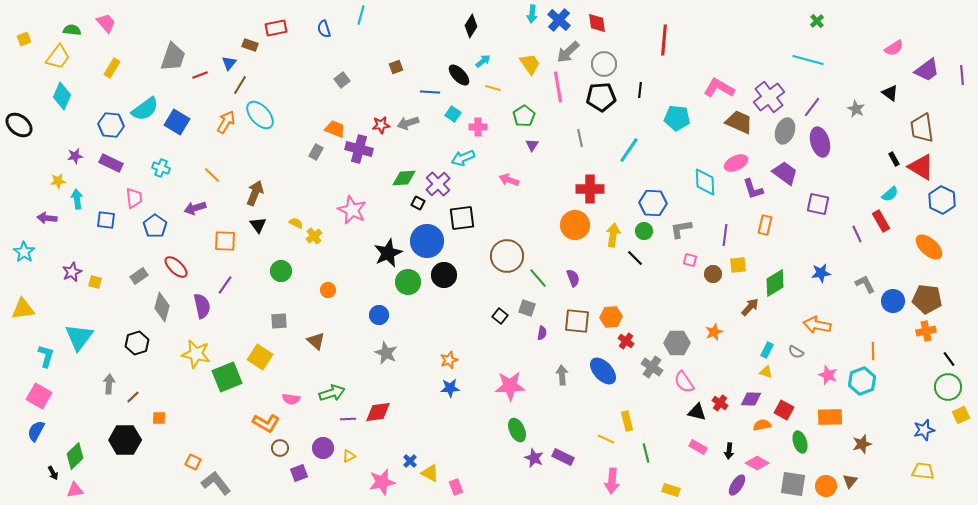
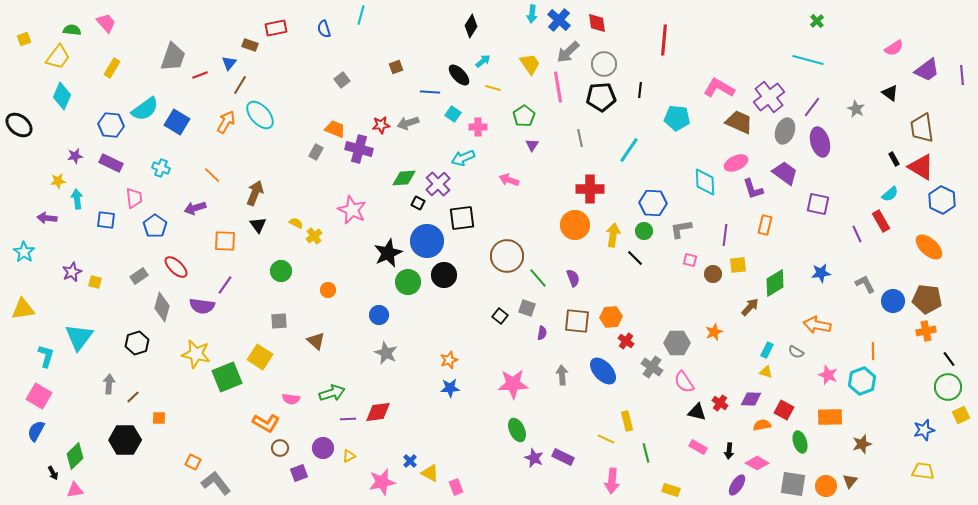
purple semicircle at (202, 306): rotated 110 degrees clockwise
pink star at (510, 386): moved 3 px right, 2 px up
